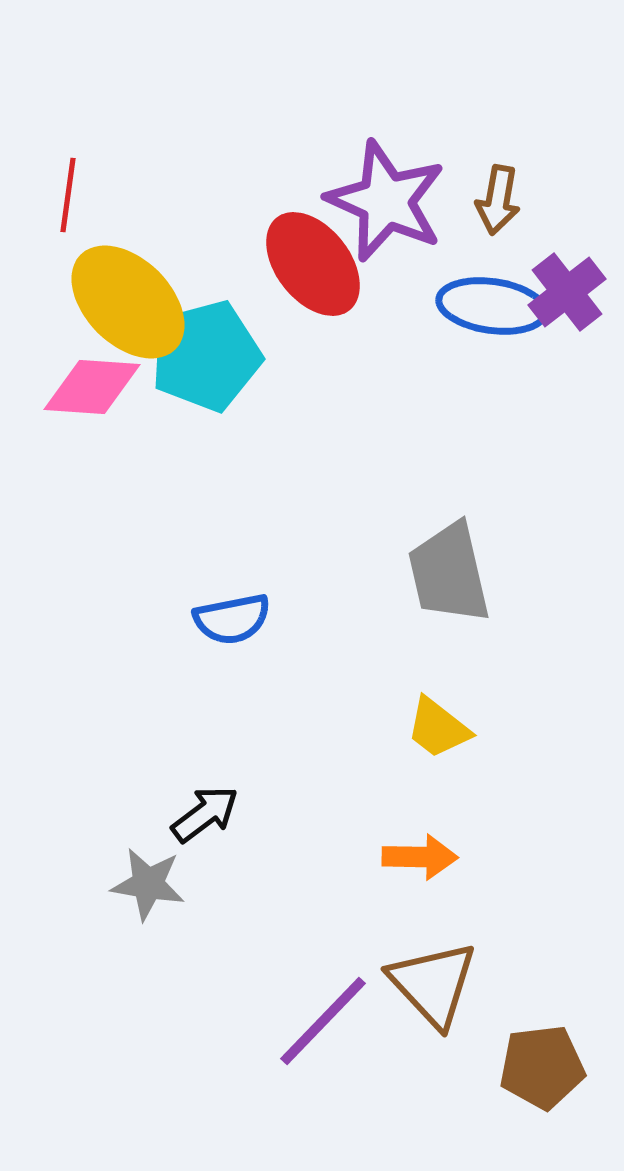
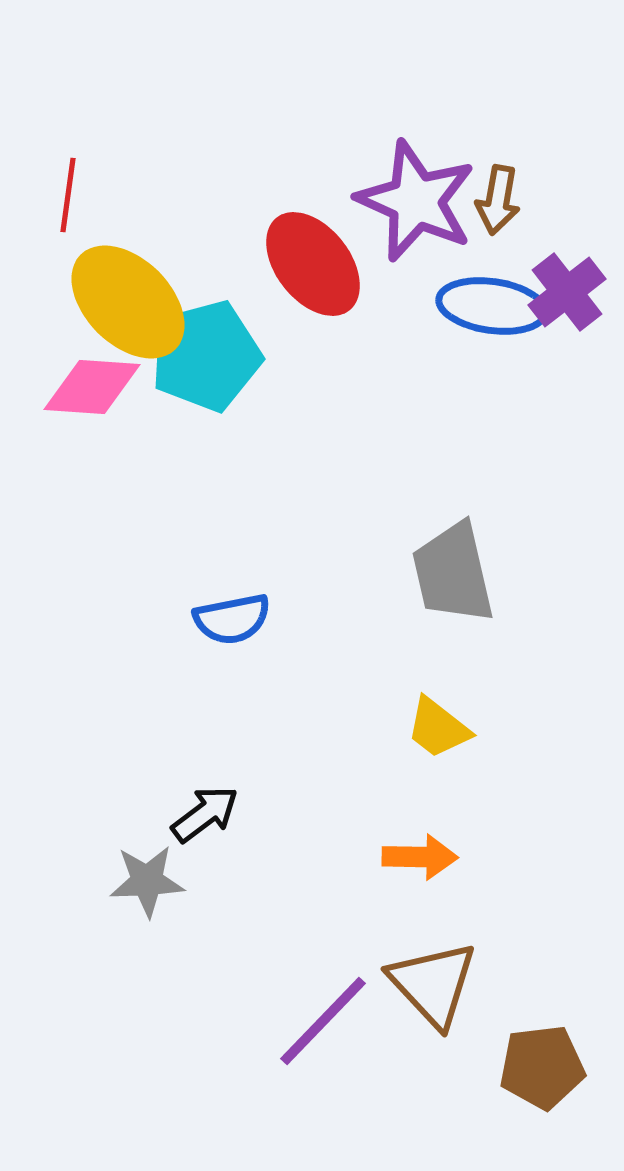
purple star: moved 30 px right
gray trapezoid: moved 4 px right
gray star: moved 1 px left, 3 px up; rotated 12 degrees counterclockwise
